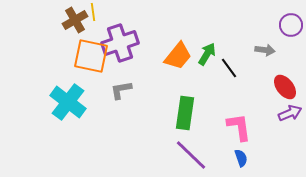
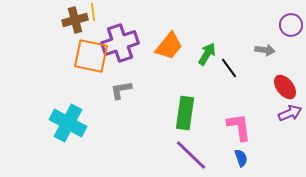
brown cross: rotated 15 degrees clockwise
orange trapezoid: moved 9 px left, 10 px up
cyan cross: moved 21 px down; rotated 9 degrees counterclockwise
